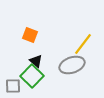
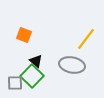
orange square: moved 6 px left
yellow line: moved 3 px right, 5 px up
gray ellipse: rotated 30 degrees clockwise
gray square: moved 2 px right, 3 px up
